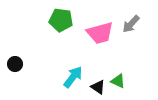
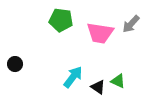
pink trapezoid: rotated 24 degrees clockwise
